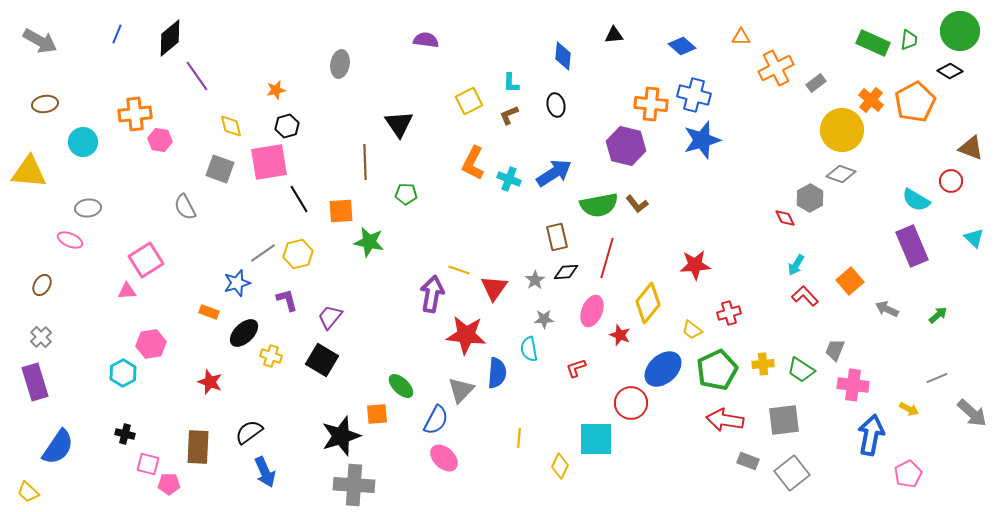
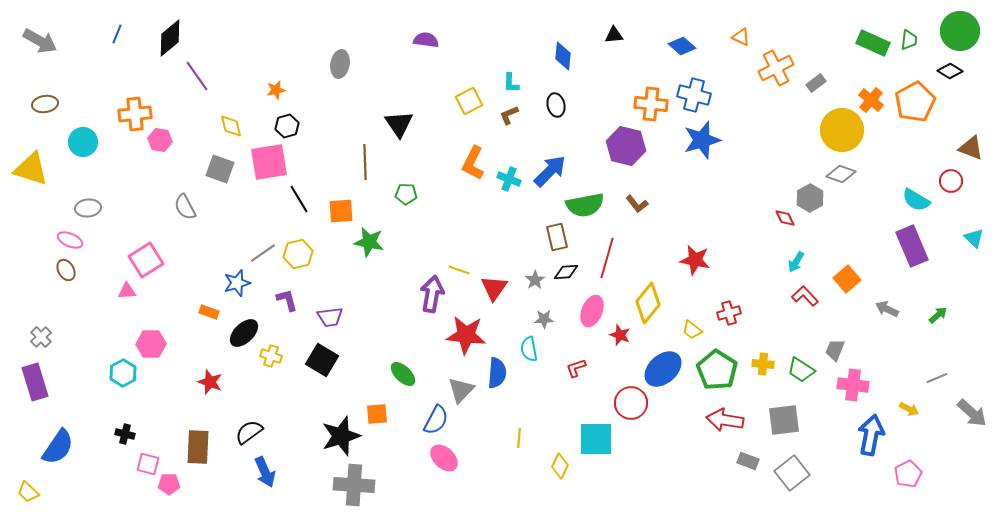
orange triangle at (741, 37): rotated 24 degrees clockwise
yellow triangle at (29, 172): moved 2 px right, 3 px up; rotated 12 degrees clockwise
blue arrow at (554, 173): moved 4 px left, 2 px up; rotated 12 degrees counterclockwise
green semicircle at (599, 205): moved 14 px left
red star at (695, 265): moved 5 px up; rotated 16 degrees clockwise
cyan arrow at (796, 265): moved 3 px up
orange square at (850, 281): moved 3 px left, 2 px up
brown ellipse at (42, 285): moved 24 px right, 15 px up; rotated 60 degrees counterclockwise
purple trapezoid at (330, 317): rotated 136 degrees counterclockwise
pink hexagon at (151, 344): rotated 8 degrees clockwise
yellow cross at (763, 364): rotated 10 degrees clockwise
green pentagon at (717, 370): rotated 15 degrees counterclockwise
green ellipse at (401, 386): moved 2 px right, 12 px up
